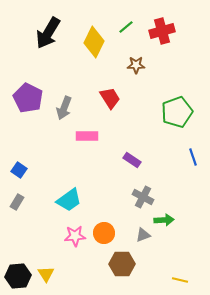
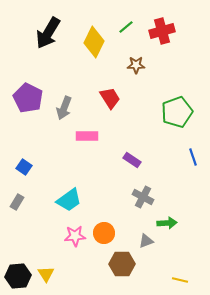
blue square: moved 5 px right, 3 px up
green arrow: moved 3 px right, 3 px down
gray triangle: moved 3 px right, 6 px down
